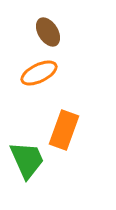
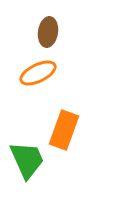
brown ellipse: rotated 40 degrees clockwise
orange ellipse: moved 1 px left
